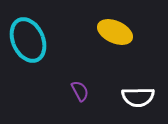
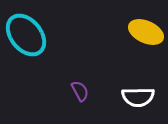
yellow ellipse: moved 31 px right
cyan ellipse: moved 2 px left, 5 px up; rotated 15 degrees counterclockwise
